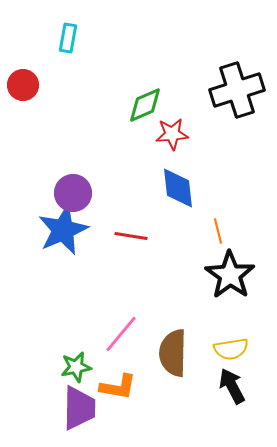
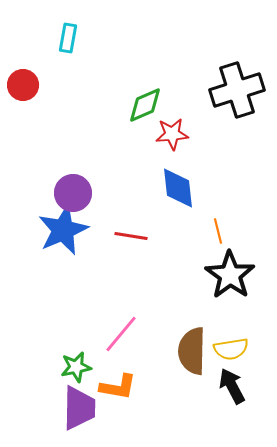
brown semicircle: moved 19 px right, 2 px up
